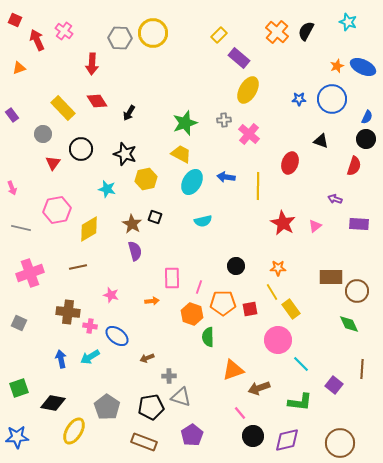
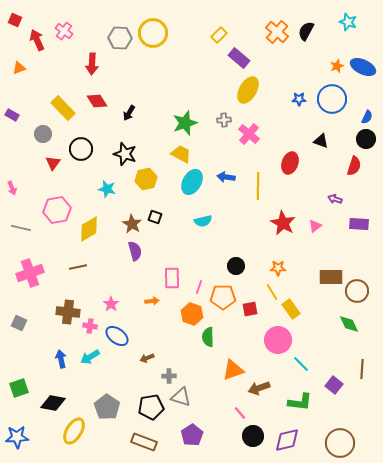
purple rectangle at (12, 115): rotated 24 degrees counterclockwise
pink star at (111, 295): moved 9 px down; rotated 21 degrees clockwise
orange pentagon at (223, 303): moved 6 px up
